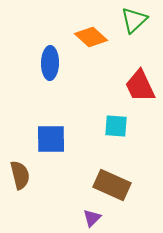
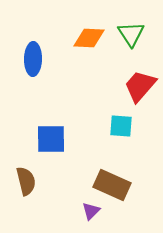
green triangle: moved 3 px left, 14 px down; rotated 20 degrees counterclockwise
orange diamond: moved 2 px left, 1 px down; rotated 40 degrees counterclockwise
blue ellipse: moved 17 px left, 4 px up
red trapezoid: rotated 66 degrees clockwise
cyan square: moved 5 px right
brown semicircle: moved 6 px right, 6 px down
purple triangle: moved 1 px left, 7 px up
